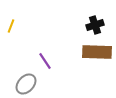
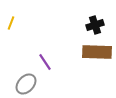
yellow line: moved 3 px up
purple line: moved 1 px down
